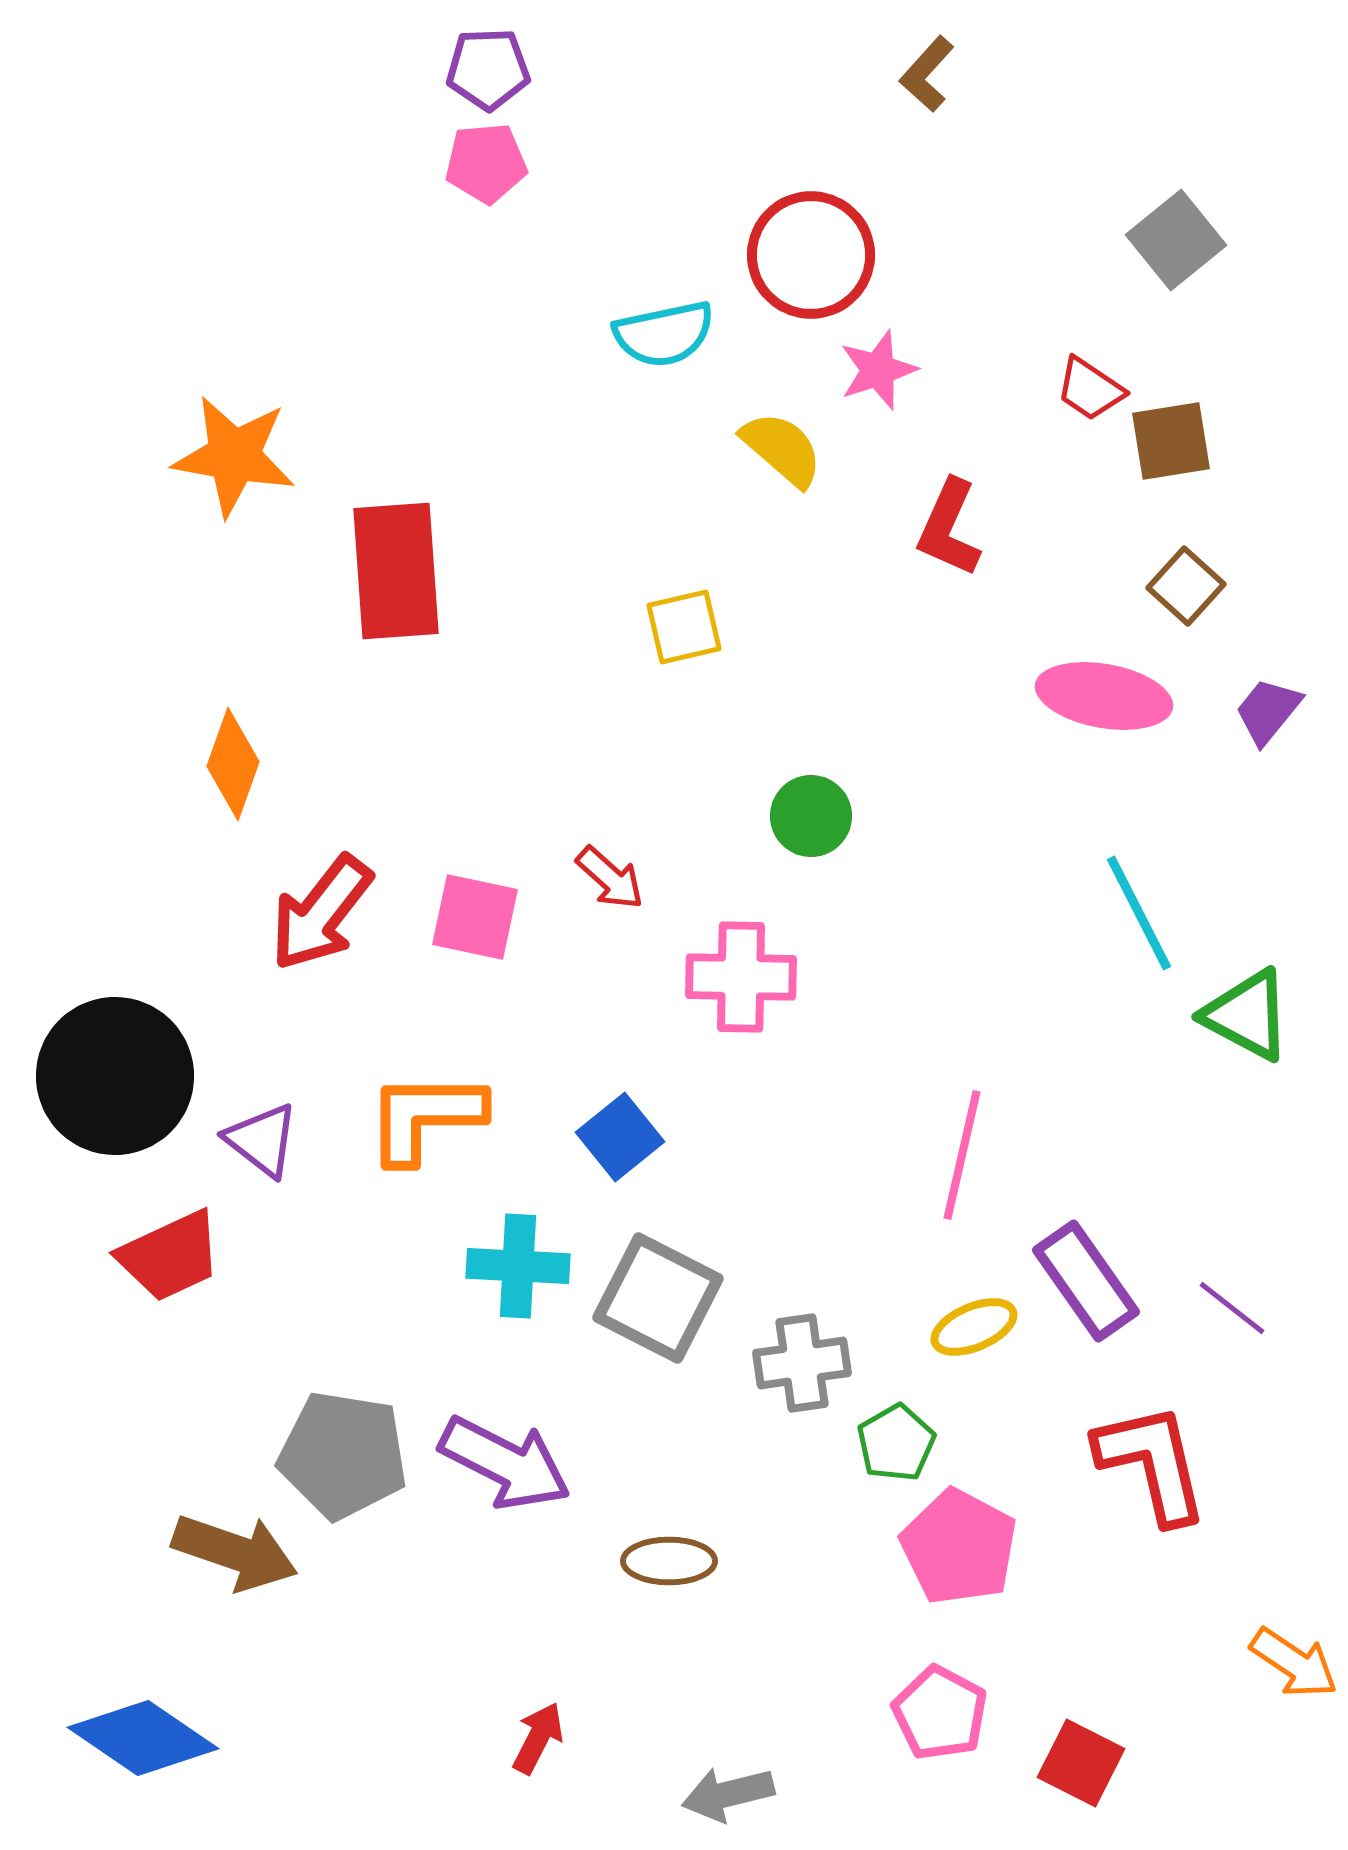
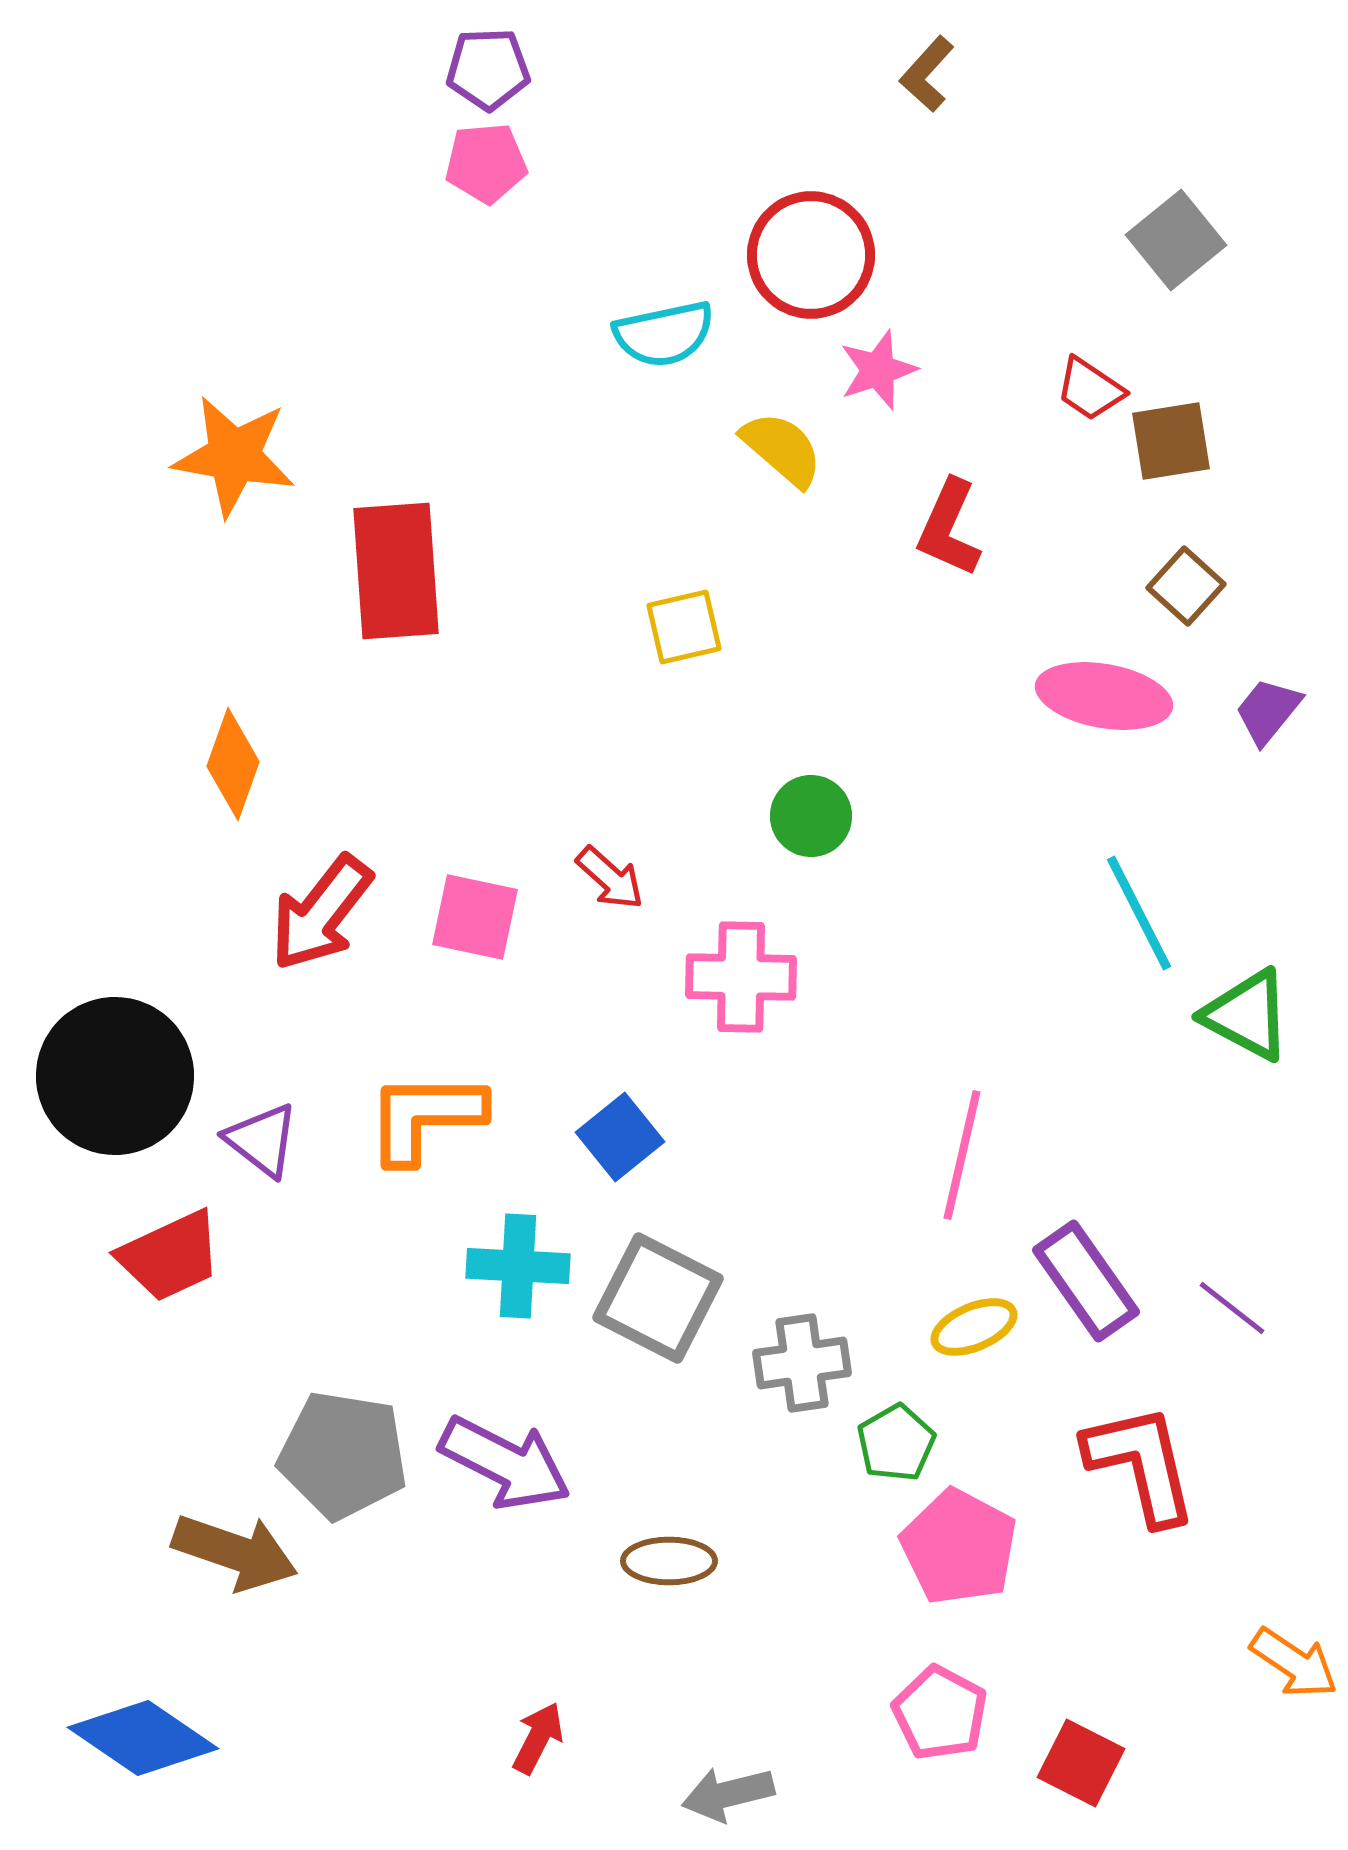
red L-shape at (1152, 1463): moved 11 px left, 1 px down
